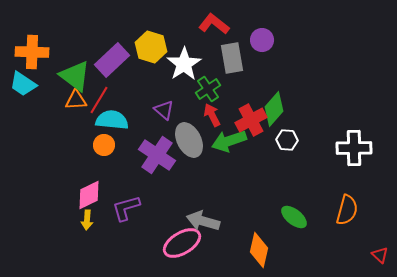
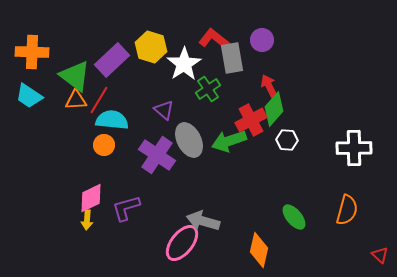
red L-shape: moved 15 px down
cyan trapezoid: moved 6 px right, 12 px down
red arrow: moved 57 px right, 29 px up
pink diamond: moved 2 px right, 3 px down
green ellipse: rotated 12 degrees clockwise
pink ellipse: rotated 21 degrees counterclockwise
